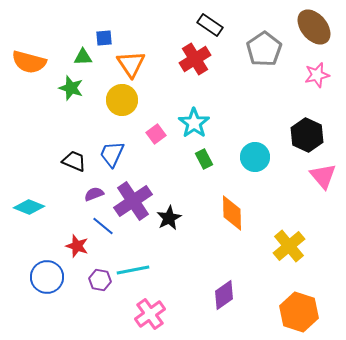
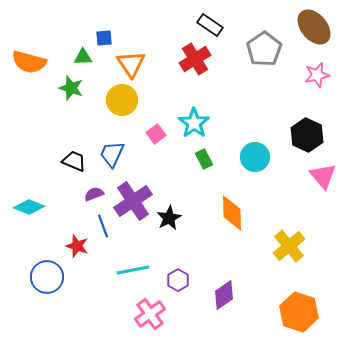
blue line: rotated 30 degrees clockwise
purple hexagon: moved 78 px right; rotated 20 degrees clockwise
